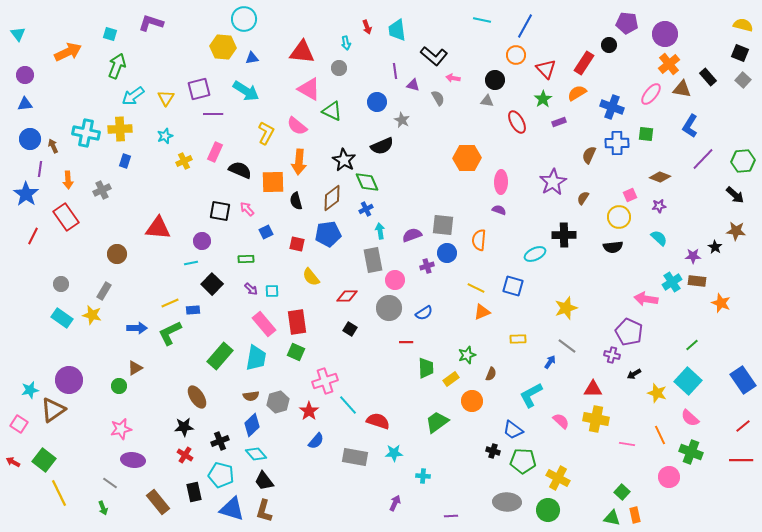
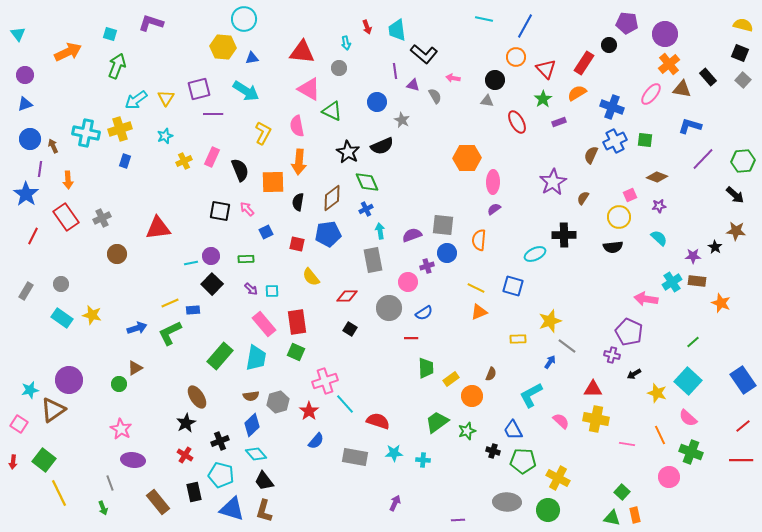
cyan line at (482, 20): moved 2 px right, 1 px up
orange circle at (516, 55): moved 2 px down
black L-shape at (434, 56): moved 10 px left, 2 px up
cyan arrow at (133, 96): moved 3 px right, 4 px down
gray semicircle at (438, 98): moved 3 px left, 2 px up
blue triangle at (25, 104): rotated 14 degrees counterclockwise
pink semicircle at (297, 126): rotated 40 degrees clockwise
blue L-shape at (690, 126): rotated 75 degrees clockwise
yellow cross at (120, 129): rotated 15 degrees counterclockwise
yellow L-shape at (266, 133): moved 3 px left
green square at (646, 134): moved 1 px left, 6 px down
blue cross at (617, 143): moved 2 px left, 2 px up; rotated 25 degrees counterclockwise
pink rectangle at (215, 152): moved 3 px left, 5 px down
brown semicircle at (589, 155): moved 2 px right
black star at (344, 160): moved 4 px right, 8 px up
black semicircle at (240, 170): rotated 45 degrees clockwise
brown diamond at (660, 177): moved 3 px left
pink ellipse at (501, 182): moved 8 px left
gray cross at (102, 190): moved 28 px down
black semicircle at (296, 201): moved 2 px right, 1 px down; rotated 24 degrees clockwise
purple semicircle at (499, 210): moved 5 px left, 1 px up; rotated 56 degrees counterclockwise
red triangle at (158, 228): rotated 12 degrees counterclockwise
purple circle at (202, 241): moved 9 px right, 15 px down
pink circle at (395, 280): moved 13 px right, 2 px down
gray rectangle at (104, 291): moved 78 px left
yellow star at (566, 308): moved 16 px left, 13 px down
orange triangle at (482, 312): moved 3 px left
blue arrow at (137, 328): rotated 18 degrees counterclockwise
red line at (406, 342): moved 5 px right, 4 px up
green line at (692, 345): moved 1 px right, 3 px up
green star at (467, 355): moved 76 px down
green circle at (119, 386): moved 2 px up
orange circle at (472, 401): moved 5 px up
cyan line at (348, 405): moved 3 px left, 1 px up
pink semicircle at (690, 418): moved 2 px left
black star at (184, 427): moved 2 px right, 4 px up; rotated 24 degrees counterclockwise
pink star at (121, 429): rotated 30 degrees counterclockwise
blue trapezoid at (513, 430): rotated 25 degrees clockwise
red arrow at (13, 462): rotated 112 degrees counterclockwise
cyan cross at (423, 476): moved 16 px up
gray line at (110, 483): rotated 35 degrees clockwise
purple line at (451, 516): moved 7 px right, 4 px down
